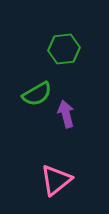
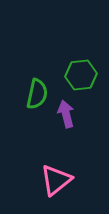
green hexagon: moved 17 px right, 26 px down
green semicircle: rotated 48 degrees counterclockwise
